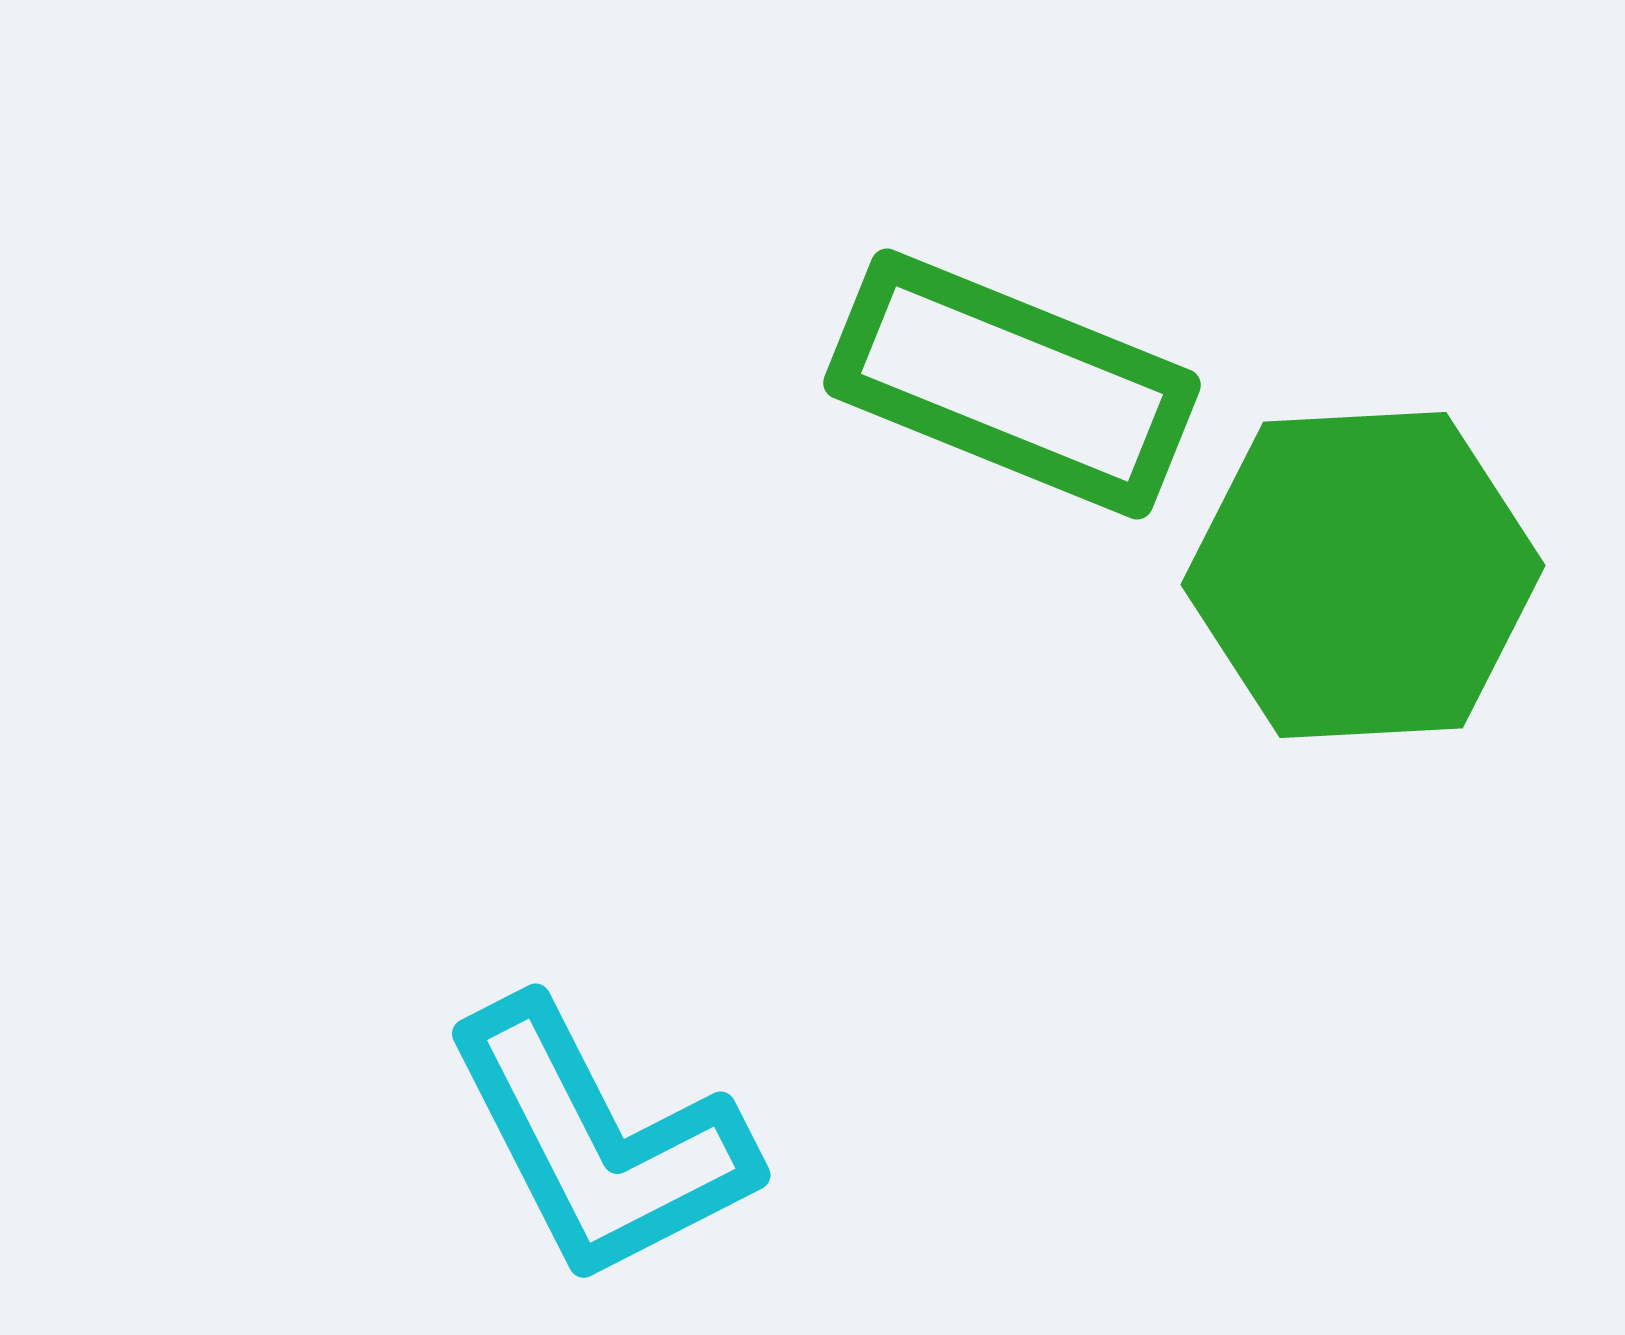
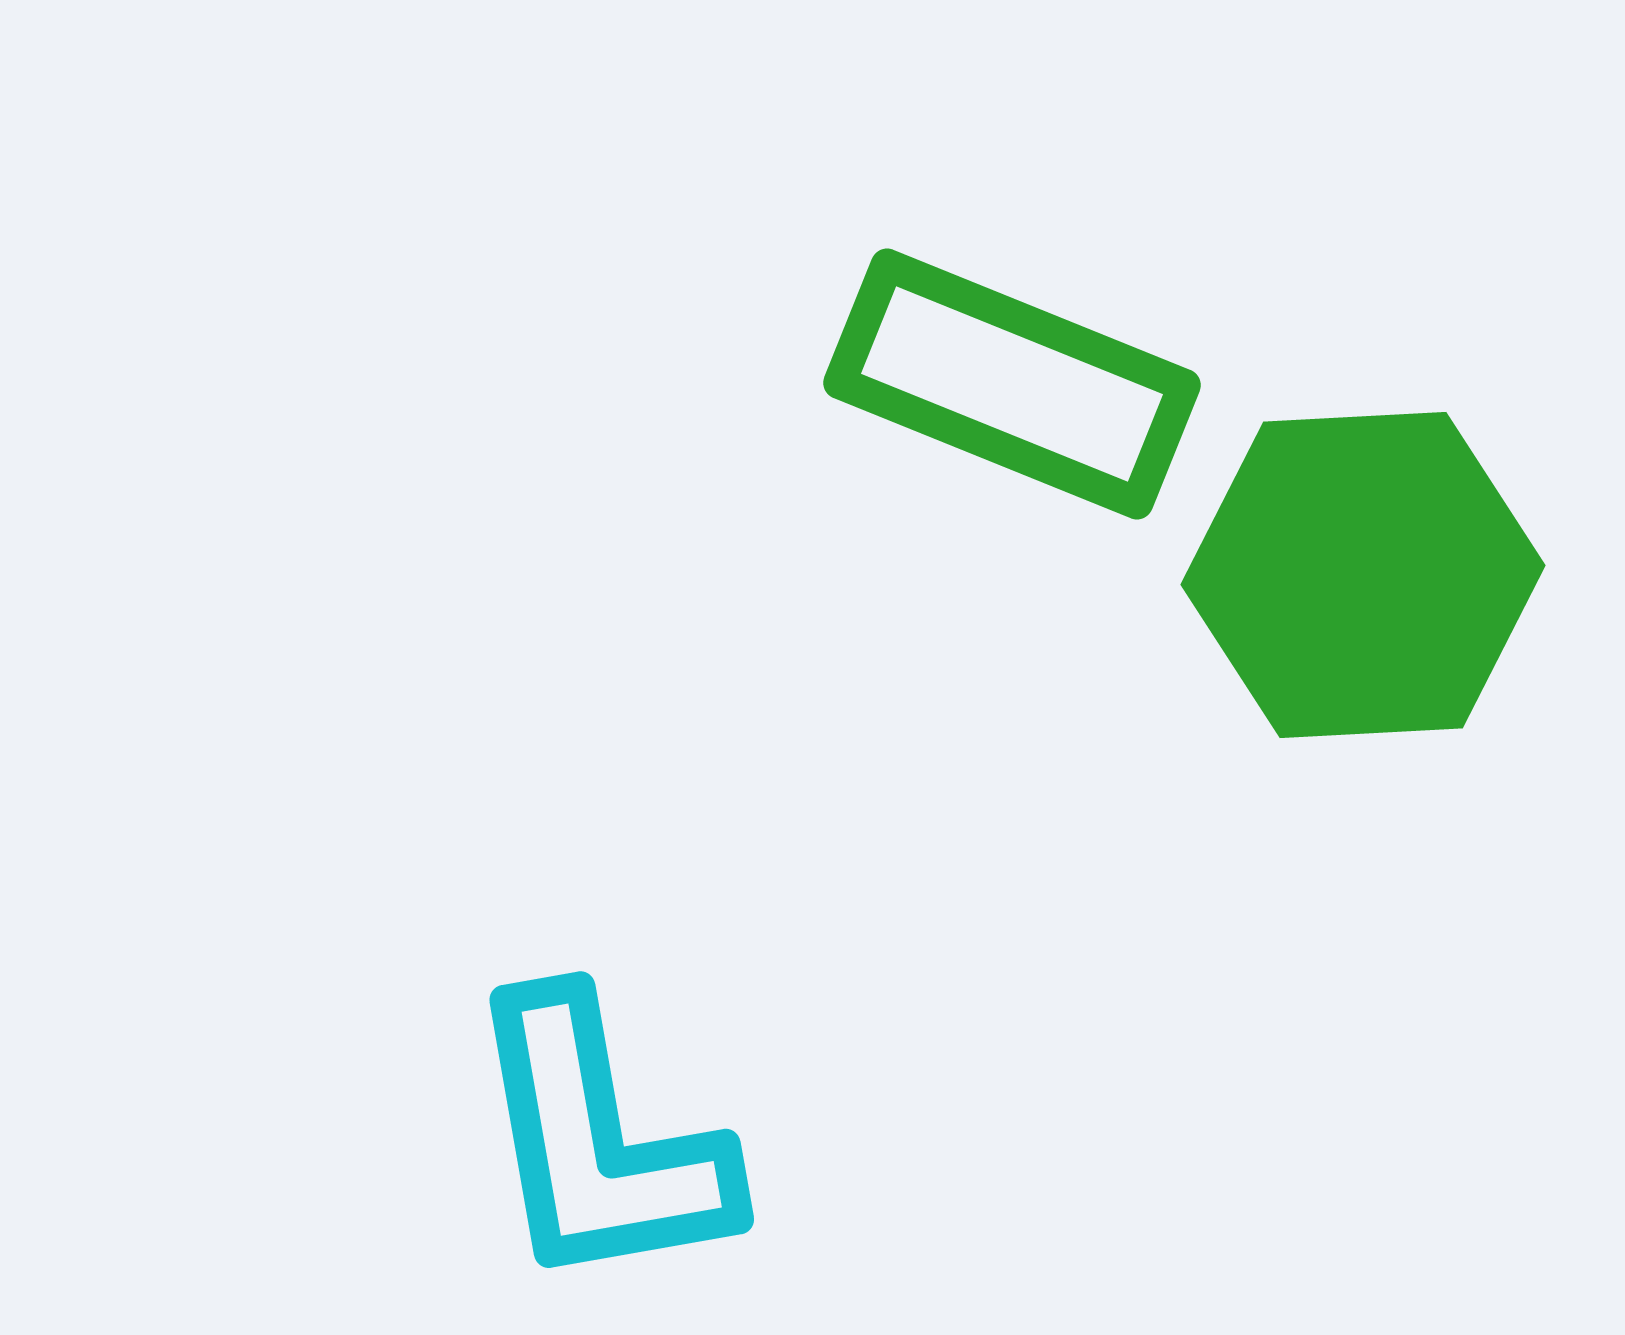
cyan L-shape: rotated 17 degrees clockwise
